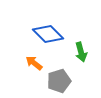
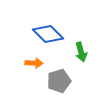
orange arrow: rotated 144 degrees clockwise
